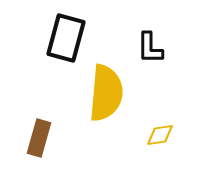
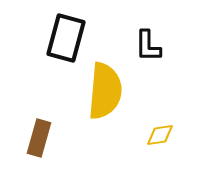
black L-shape: moved 2 px left, 2 px up
yellow semicircle: moved 1 px left, 2 px up
